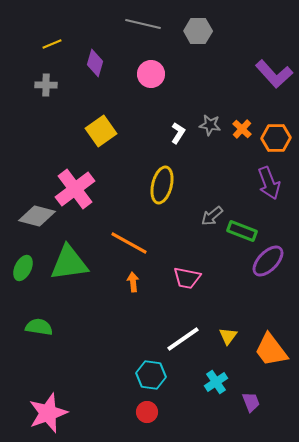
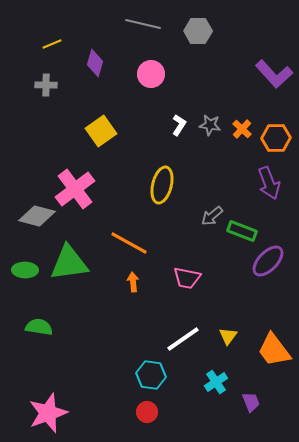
white L-shape: moved 1 px right, 8 px up
green ellipse: moved 2 px right, 2 px down; rotated 65 degrees clockwise
orange trapezoid: moved 3 px right
